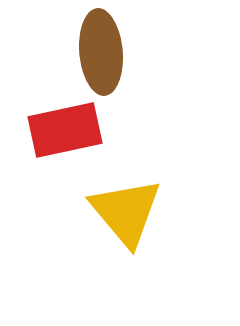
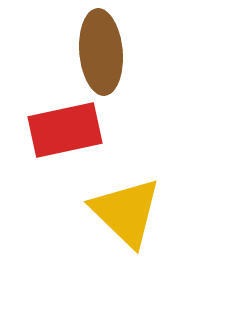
yellow triangle: rotated 6 degrees counterclockwise
